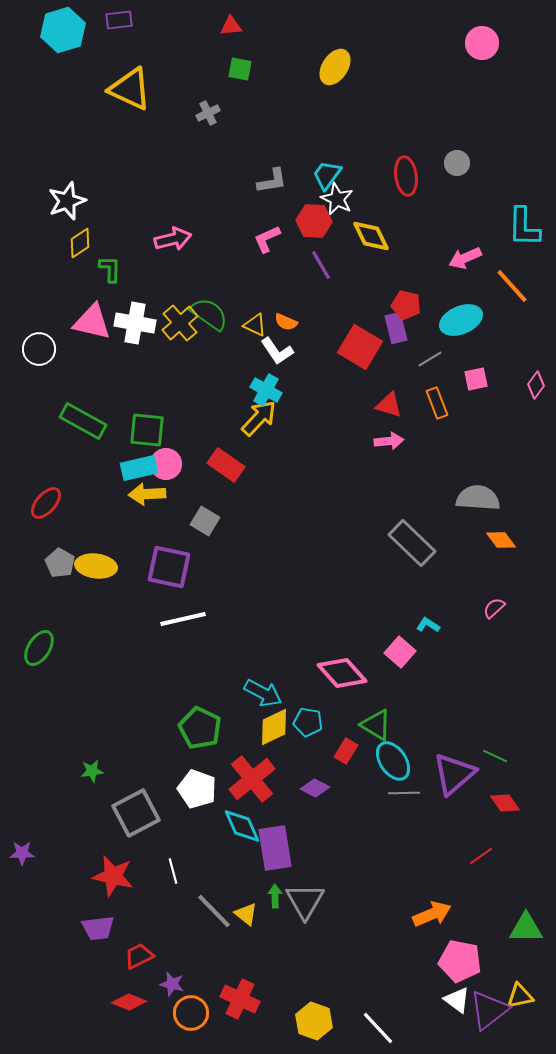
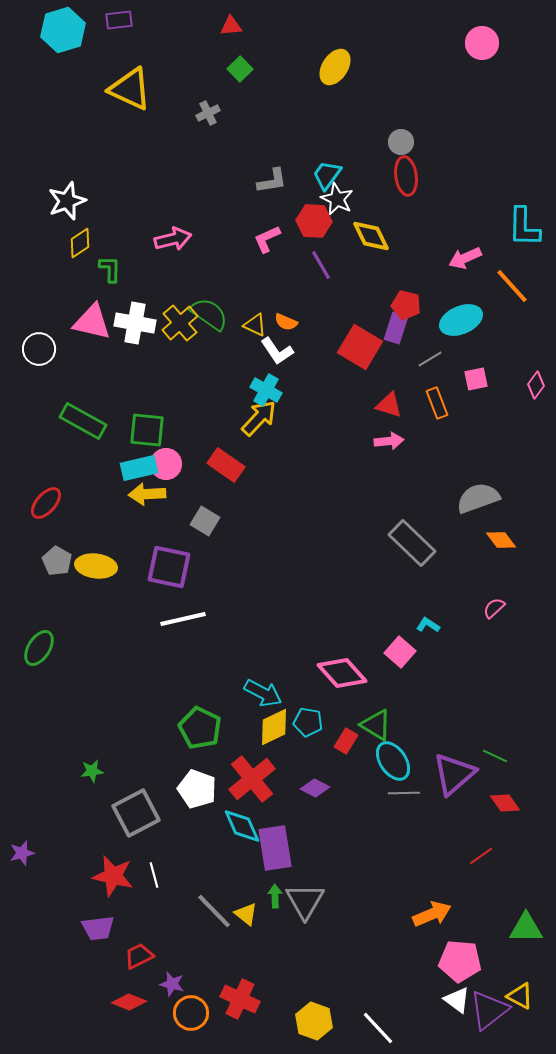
green square at (240, 69): rotated 35 degrees clockwise
gray circle at (457, 163): moved 56 px left, 21 px up
purple rectangle at (396, 328): rotated 32 degrees clockwise
gray semicircle at (478, 498): rotated 24 degrees counterclockwise
gray pentagon at (60, 563): moved 3 px left, 2 px up
red rectangle at (346, 751): moved 10 px up
purple star at (22, 853): rotated 15 degrees counterclockwise
white line at (173, 871): moved 19 px left, 4 px down
pink pentagon at (460, 961): rotated 6 degrees counterclockwise
yellow triangle at (520, 996): rotated 40 degrees clockwise
